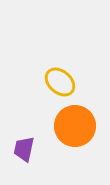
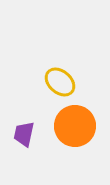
purple trapezoid: moved 15 px up
